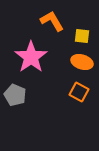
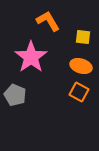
orange L-shape: moved 4 px left
yellow square: moved 1 px right, 1 px down
orange ellipse: moved 1 px left, 4 px down
